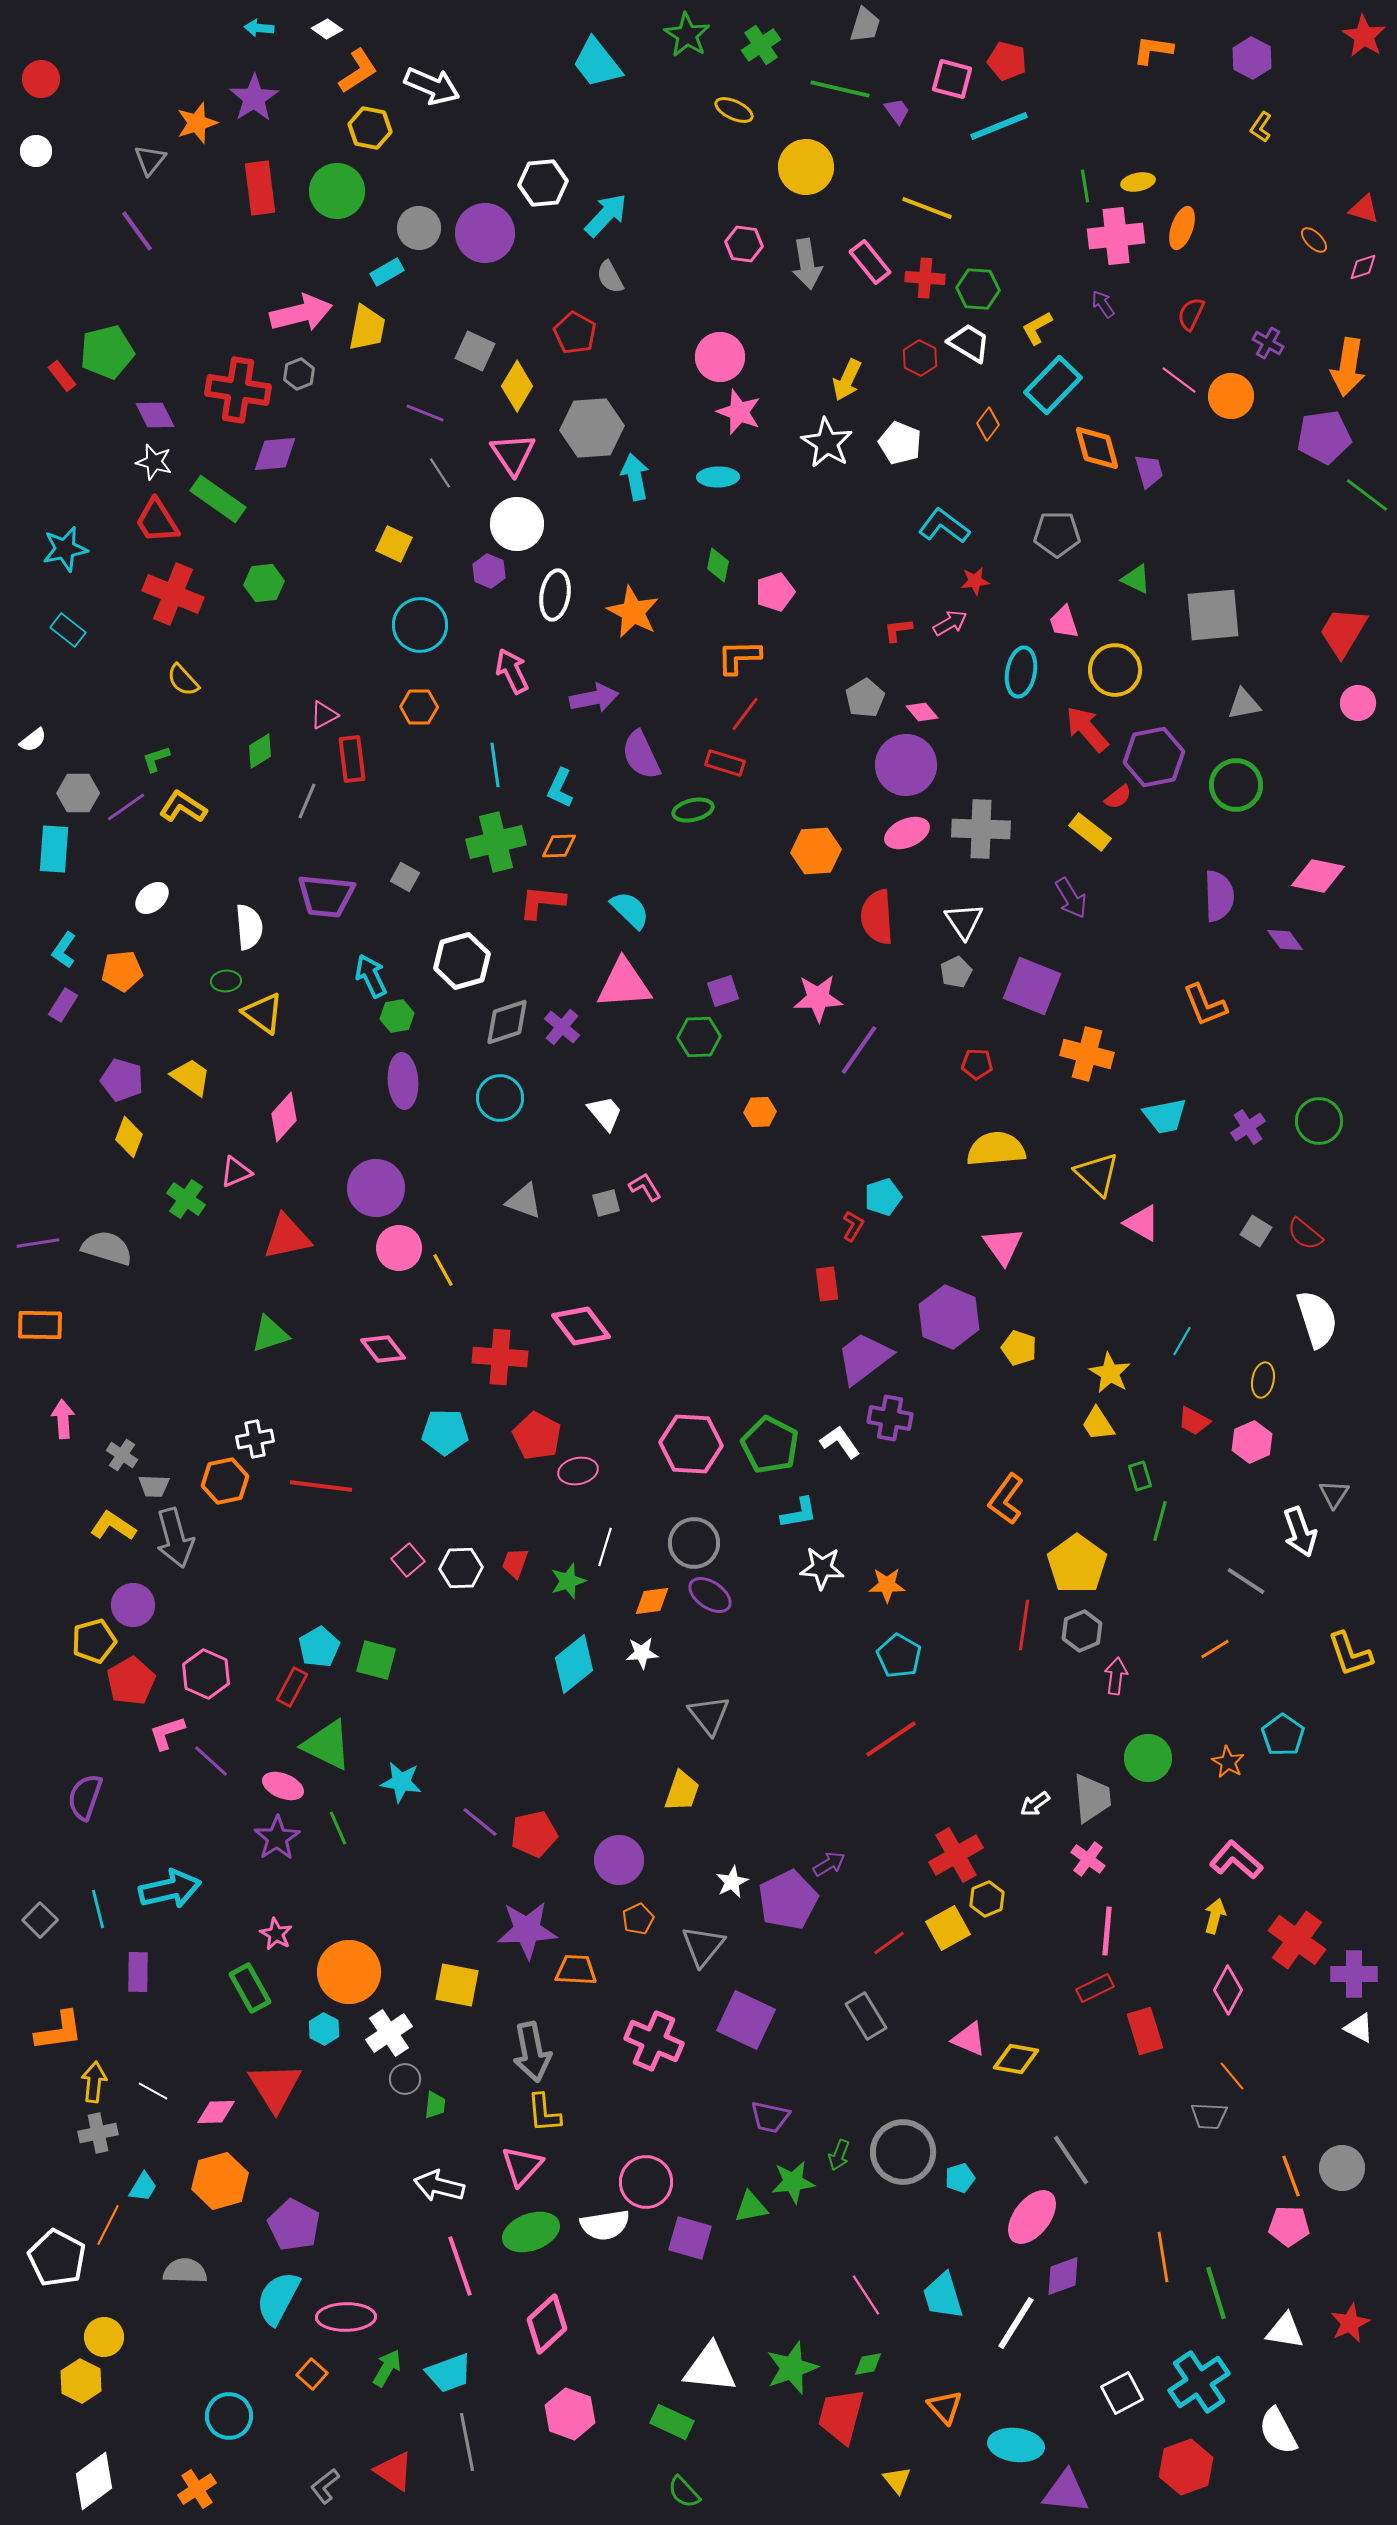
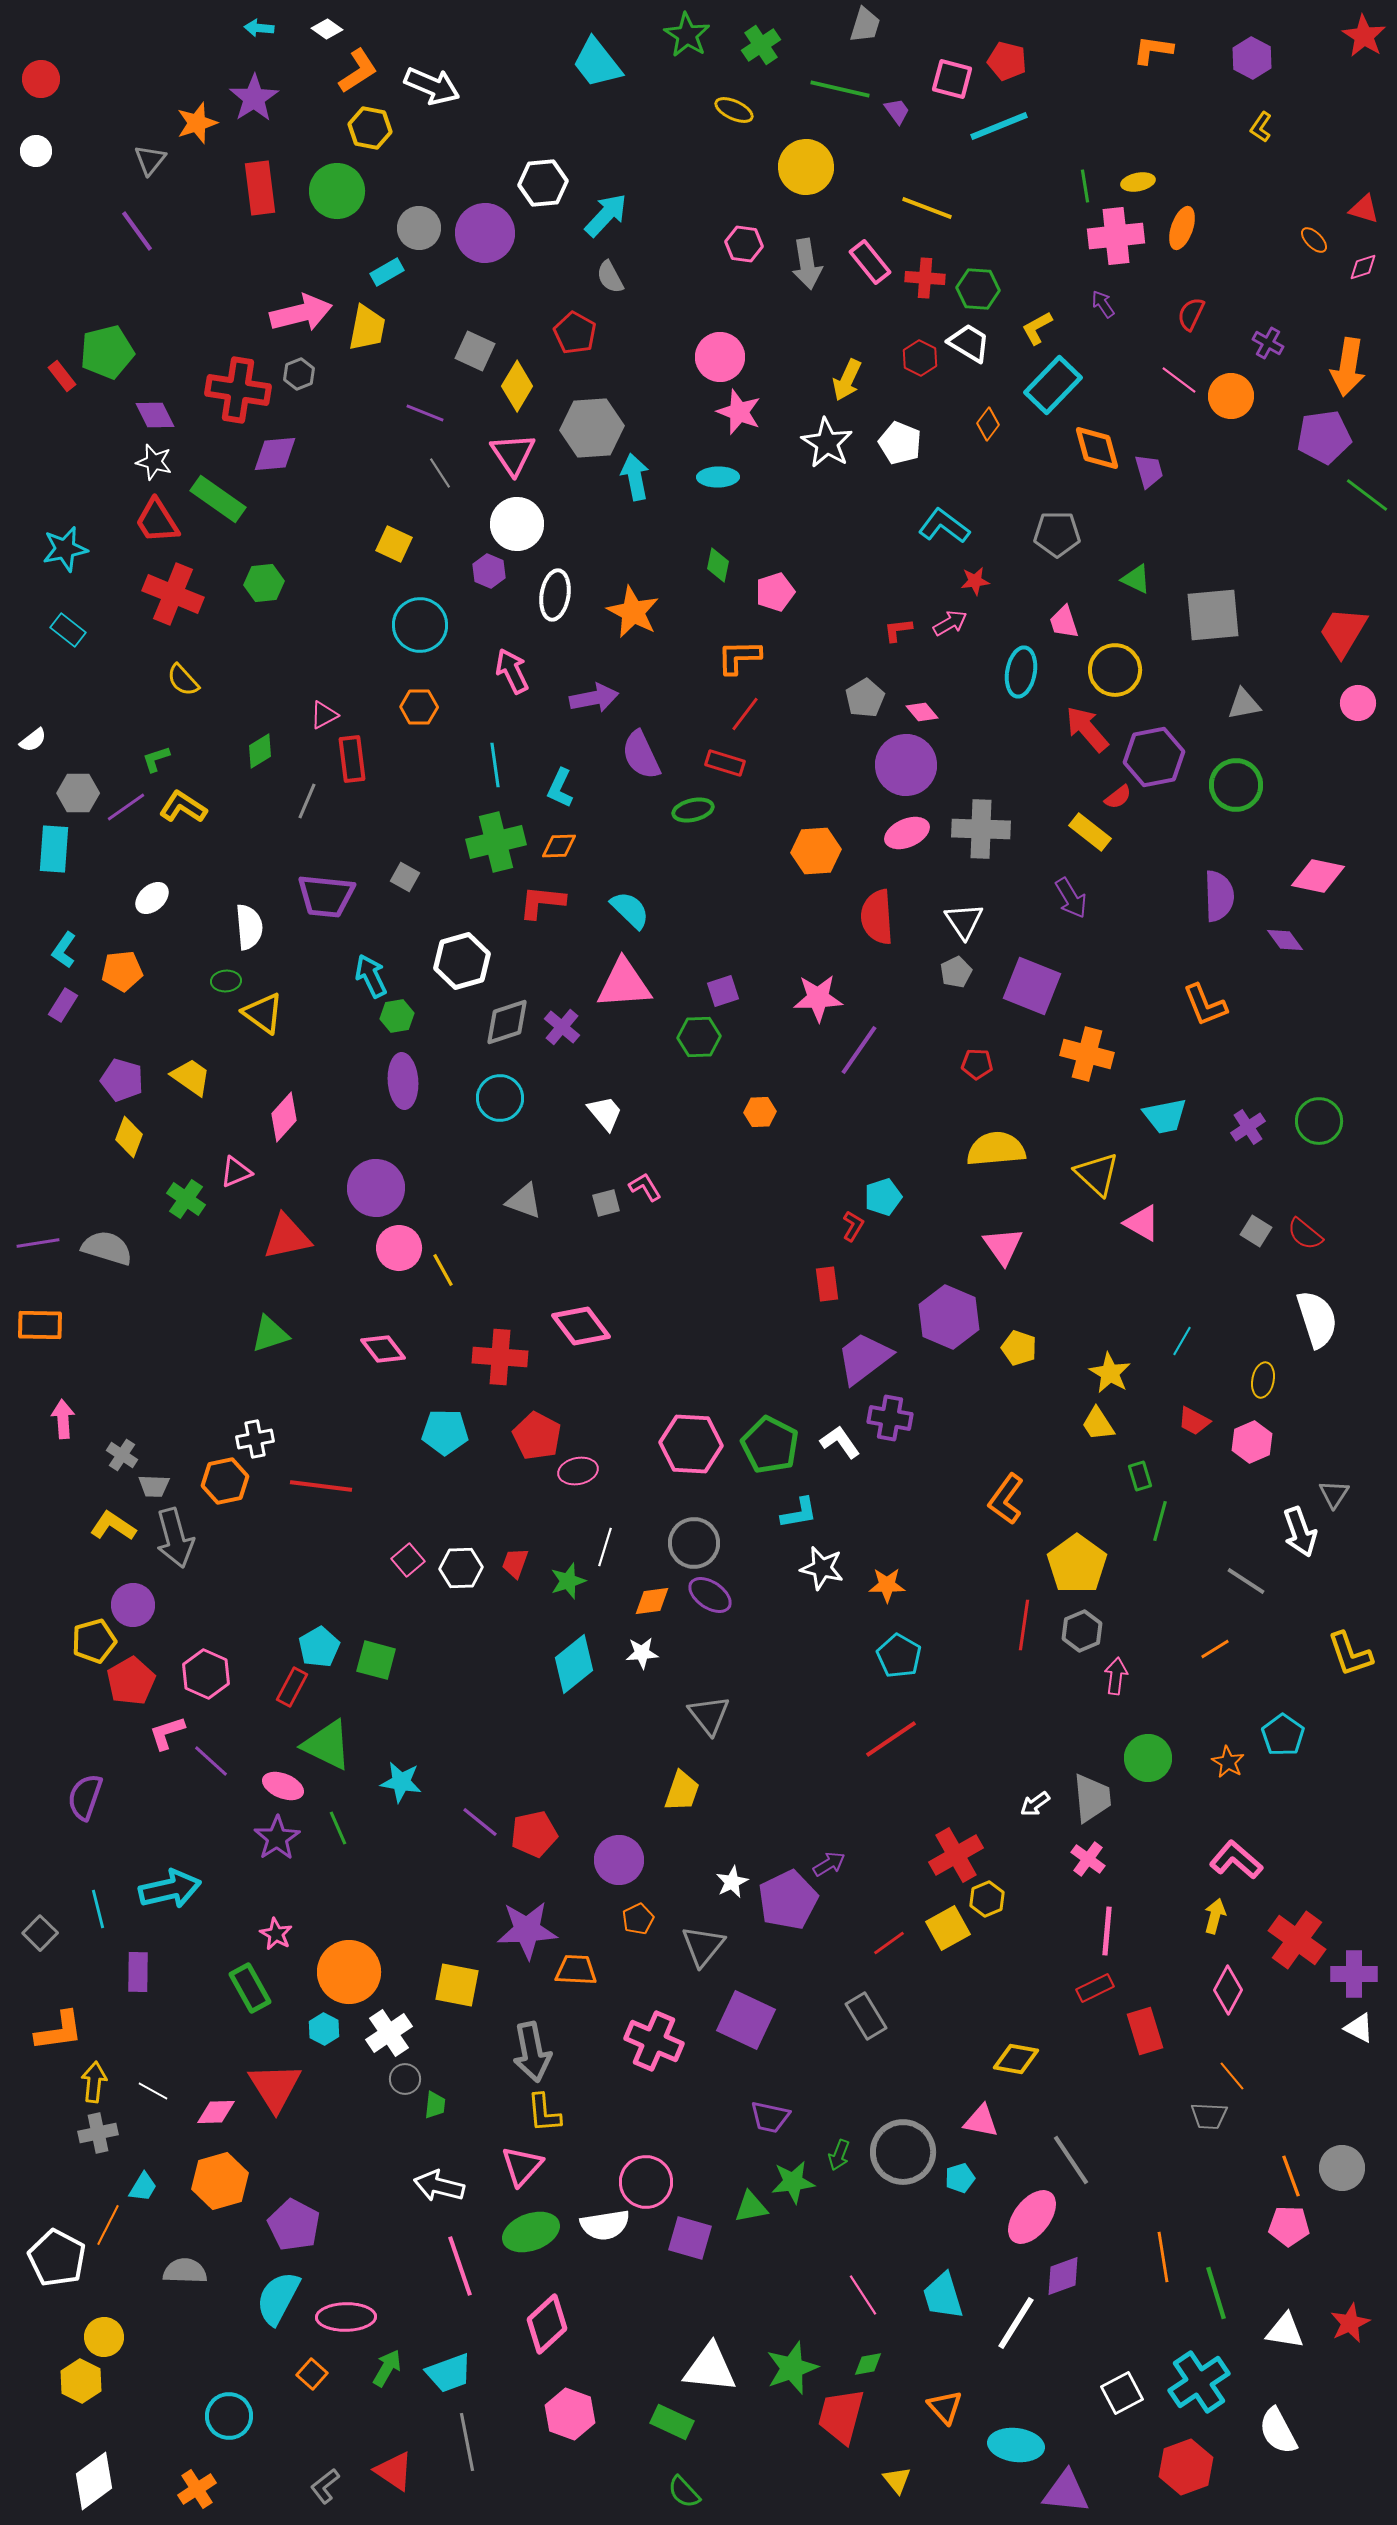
white star at (822, 1568): rotated 9 degrees clockwise
gray square at (40, 1920): moved 13 px down
pink triangle at (969, 2039): moved 12 px right, 82 px down; rotated 12 degrees counterclockwise
pink line at (866, 2295): moved 3 px left
